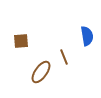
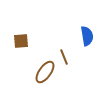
brown ellipse: moved 4 px right
